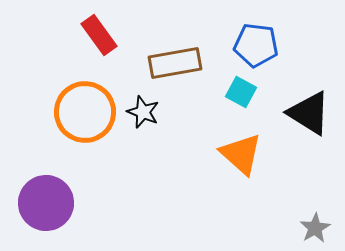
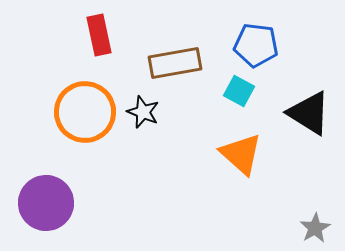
red rectangle: rotated 24 degrees clockwise
cyan square: moved 2 px left, 1 px up
